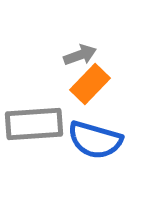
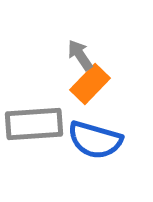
gray arrow: rotated 104 degrees counterclockwise
